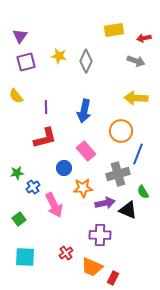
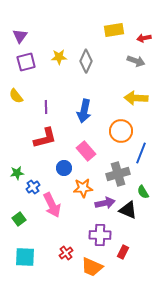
yellow star: moved 1 px down; rotated 14 degrees counterclockwise
blue line: moved 3 px right, 1 px up
pink arrow: moved 2 px left
red rectangle: moved 10 px right, 26 px up
